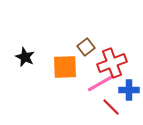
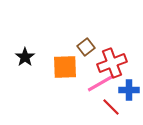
black star: rotated 12 degrees clockwise
